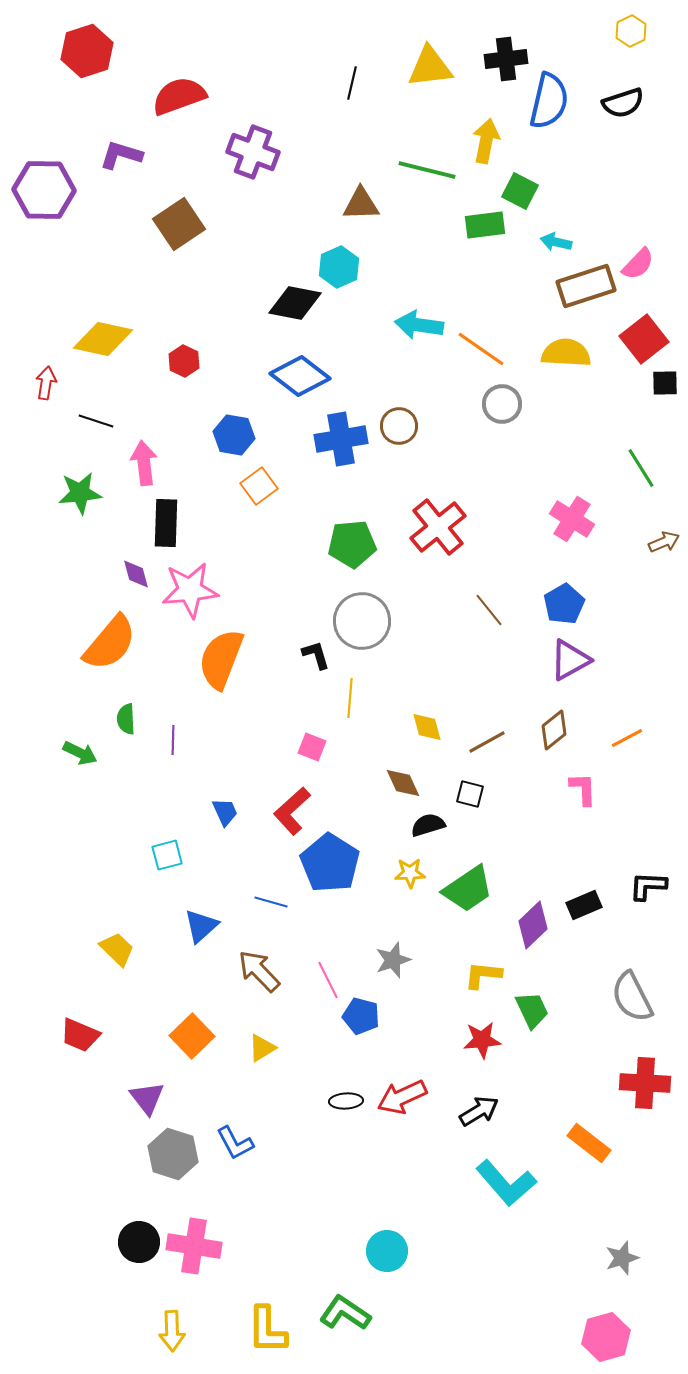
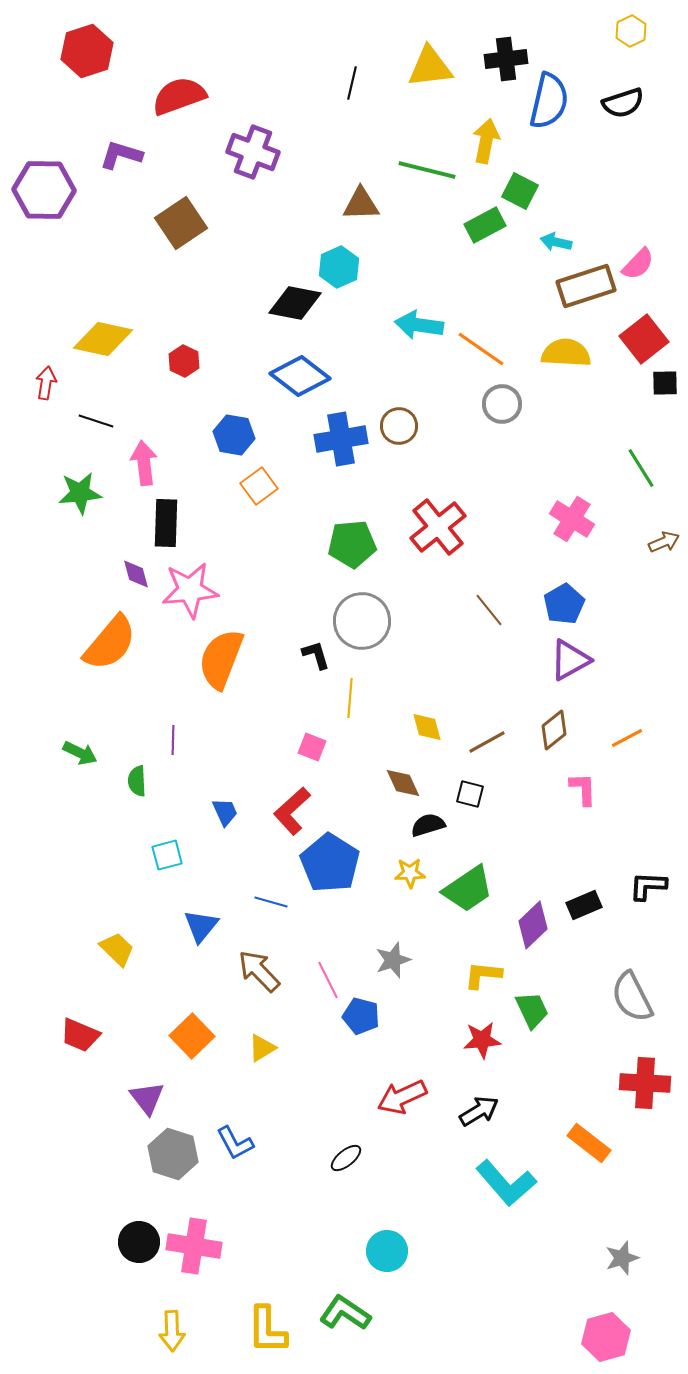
brown square at (179, 224): moved 2 px right, 1 px up
green rectangle at (485, 225): rotated 21 degrees counterclockwise
green semicircle at (126, 719): moved 11 px right, 62 px down
blue triangle at (201, 926): rotated 9 degrees counterclockwise
black ellipse at (346, 1101): moved 57 px down; rotated 36 degrees counterclockwise
